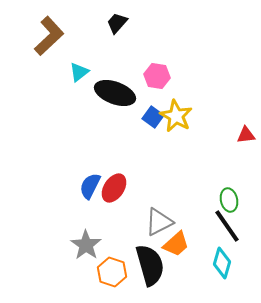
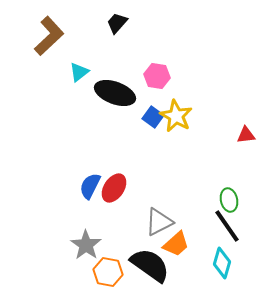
black semicircle: rotated 39 degrees counterclockwise
orange hexagon: moved 4 px left; rotated 8 degrees counterclockwise
